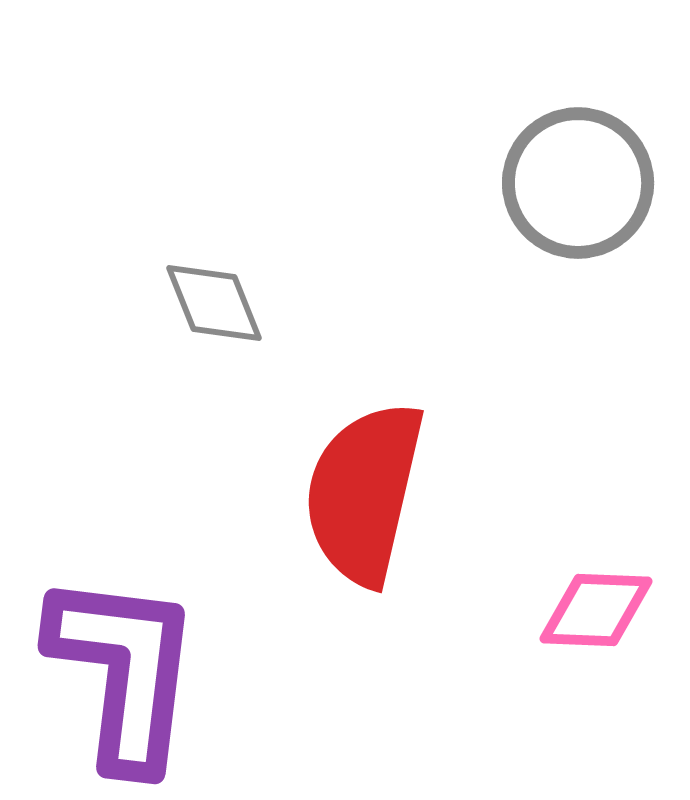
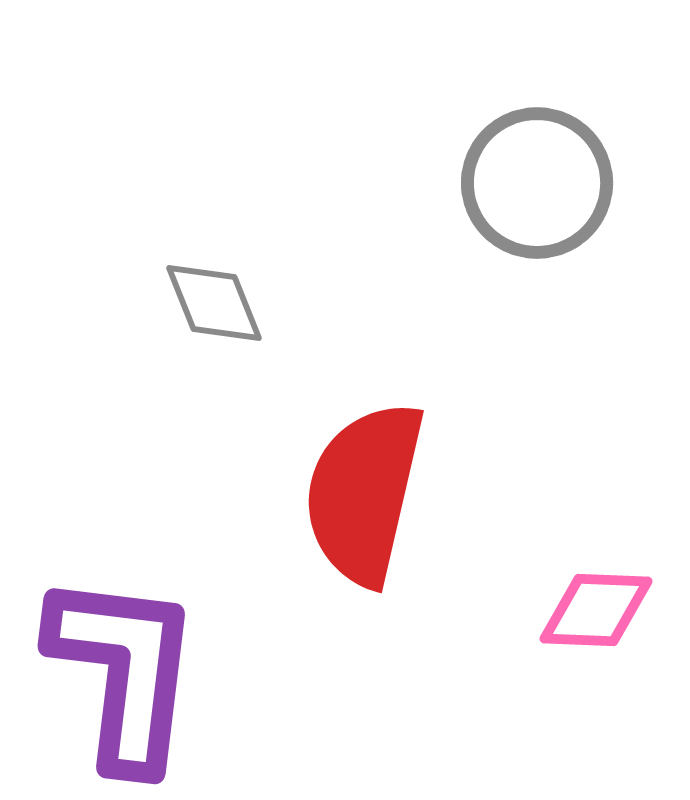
gray circle: moved 41 px left
